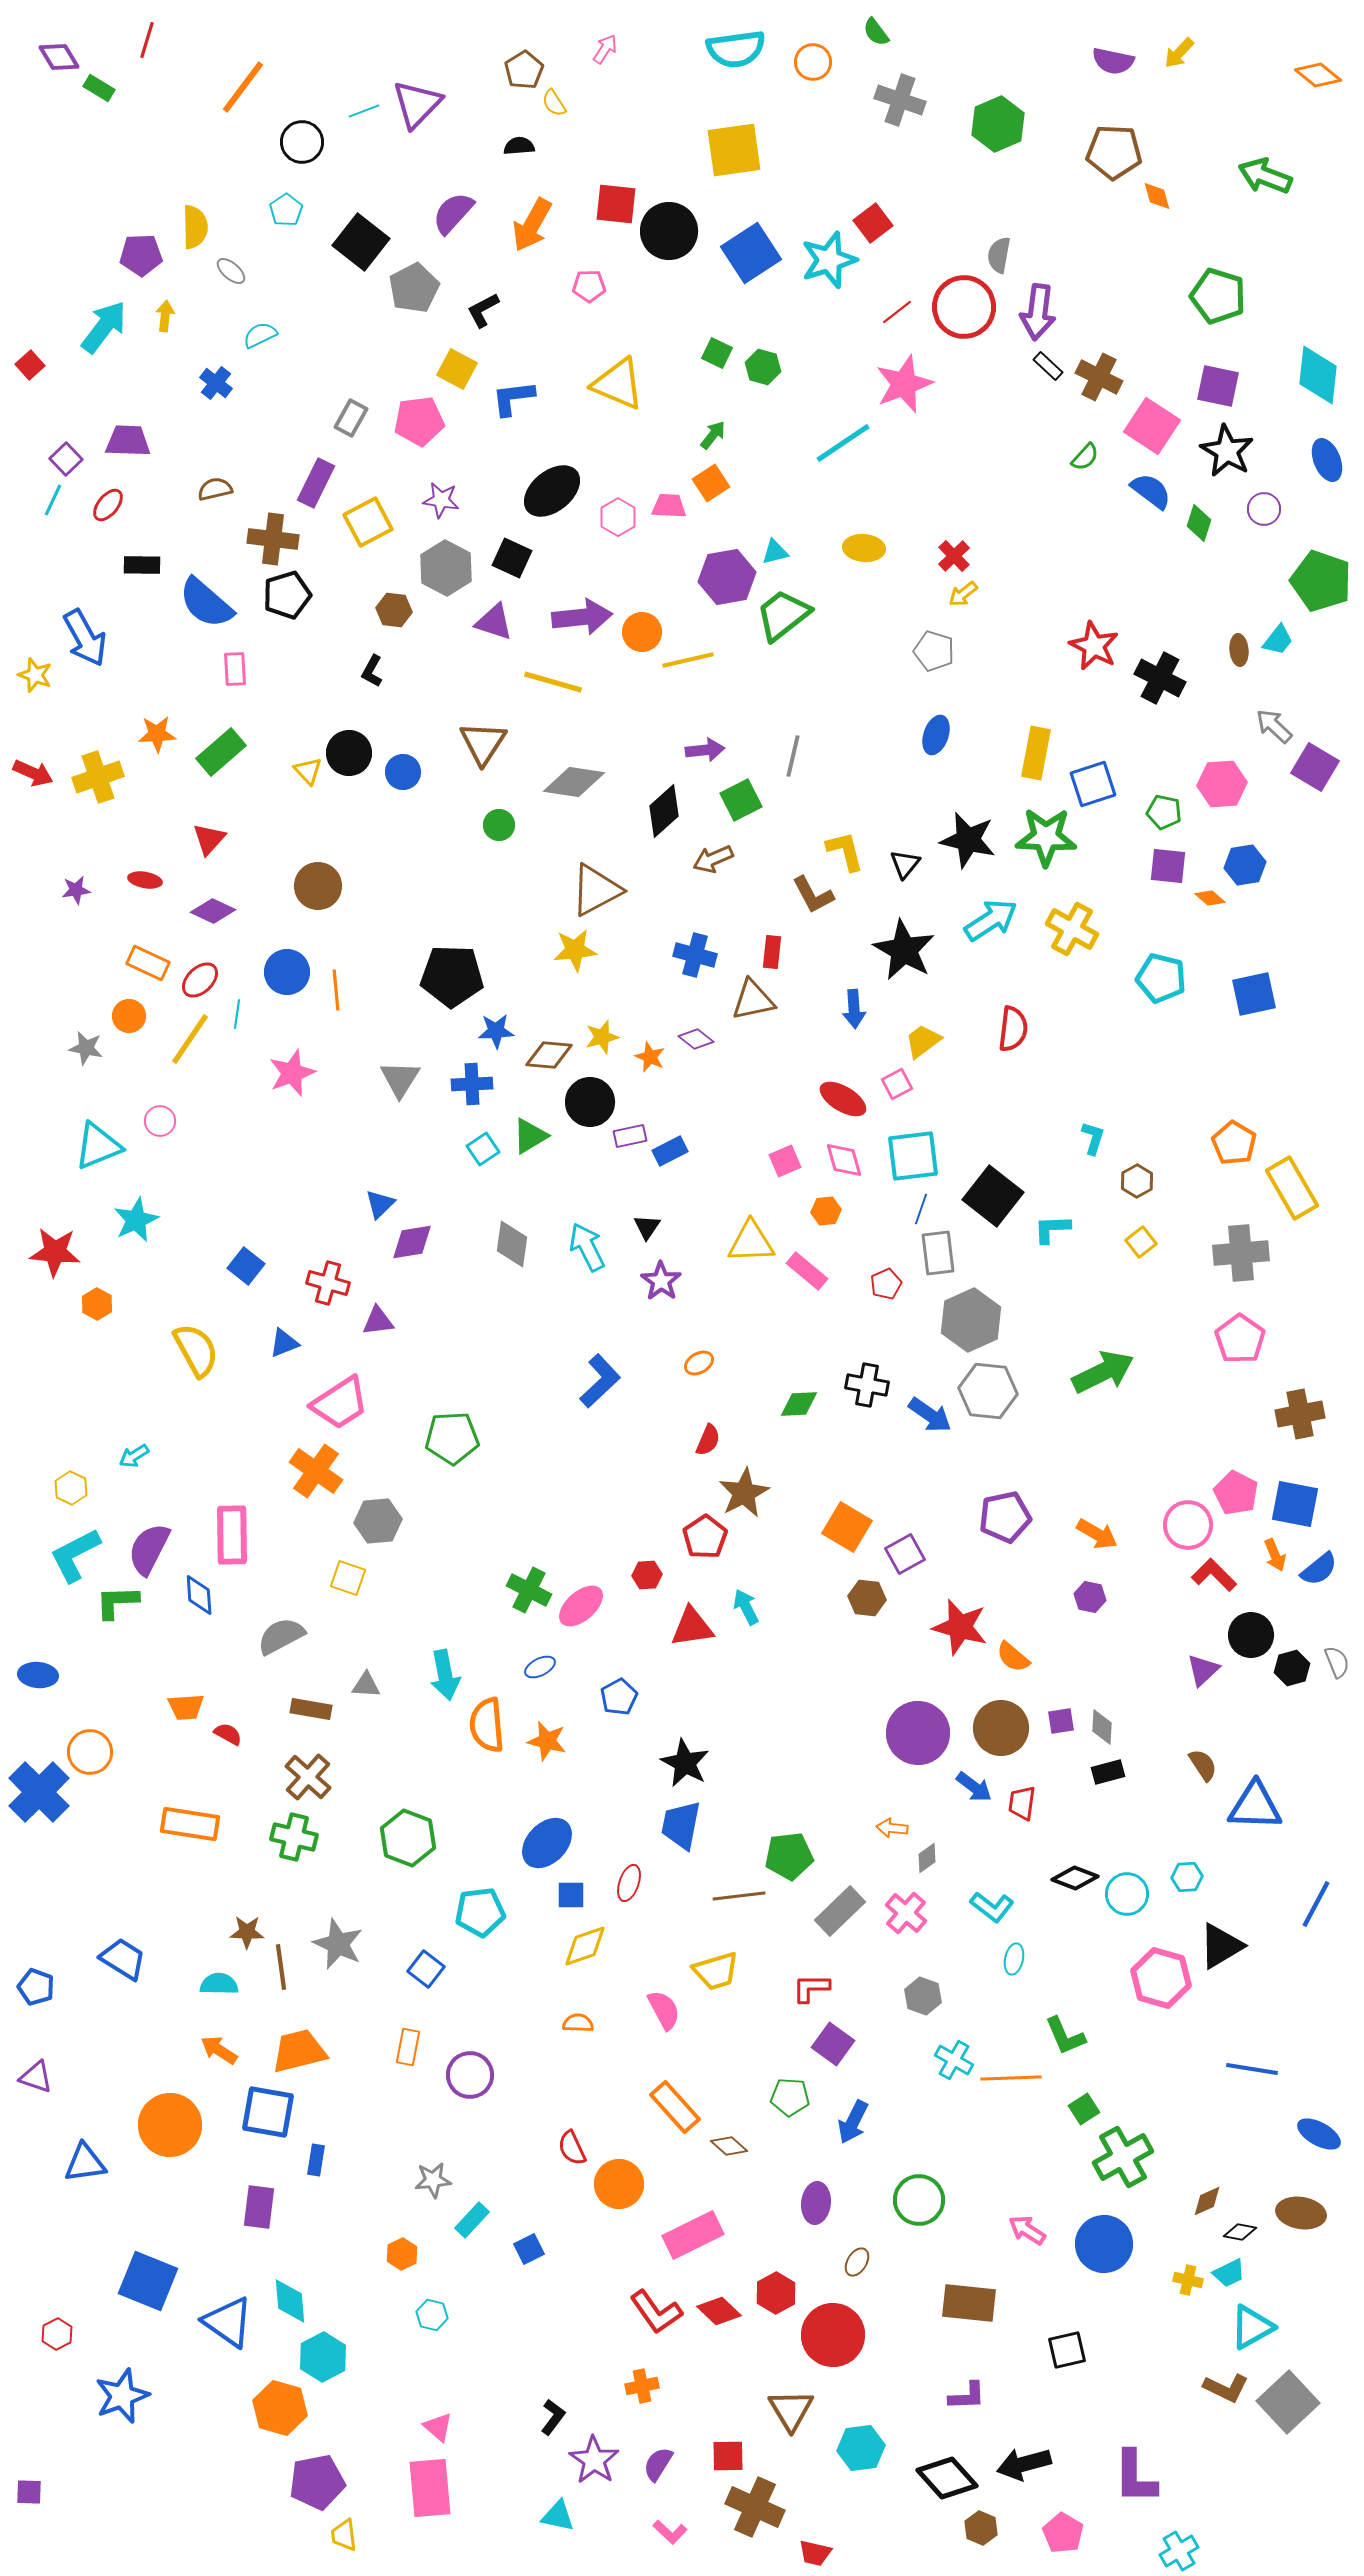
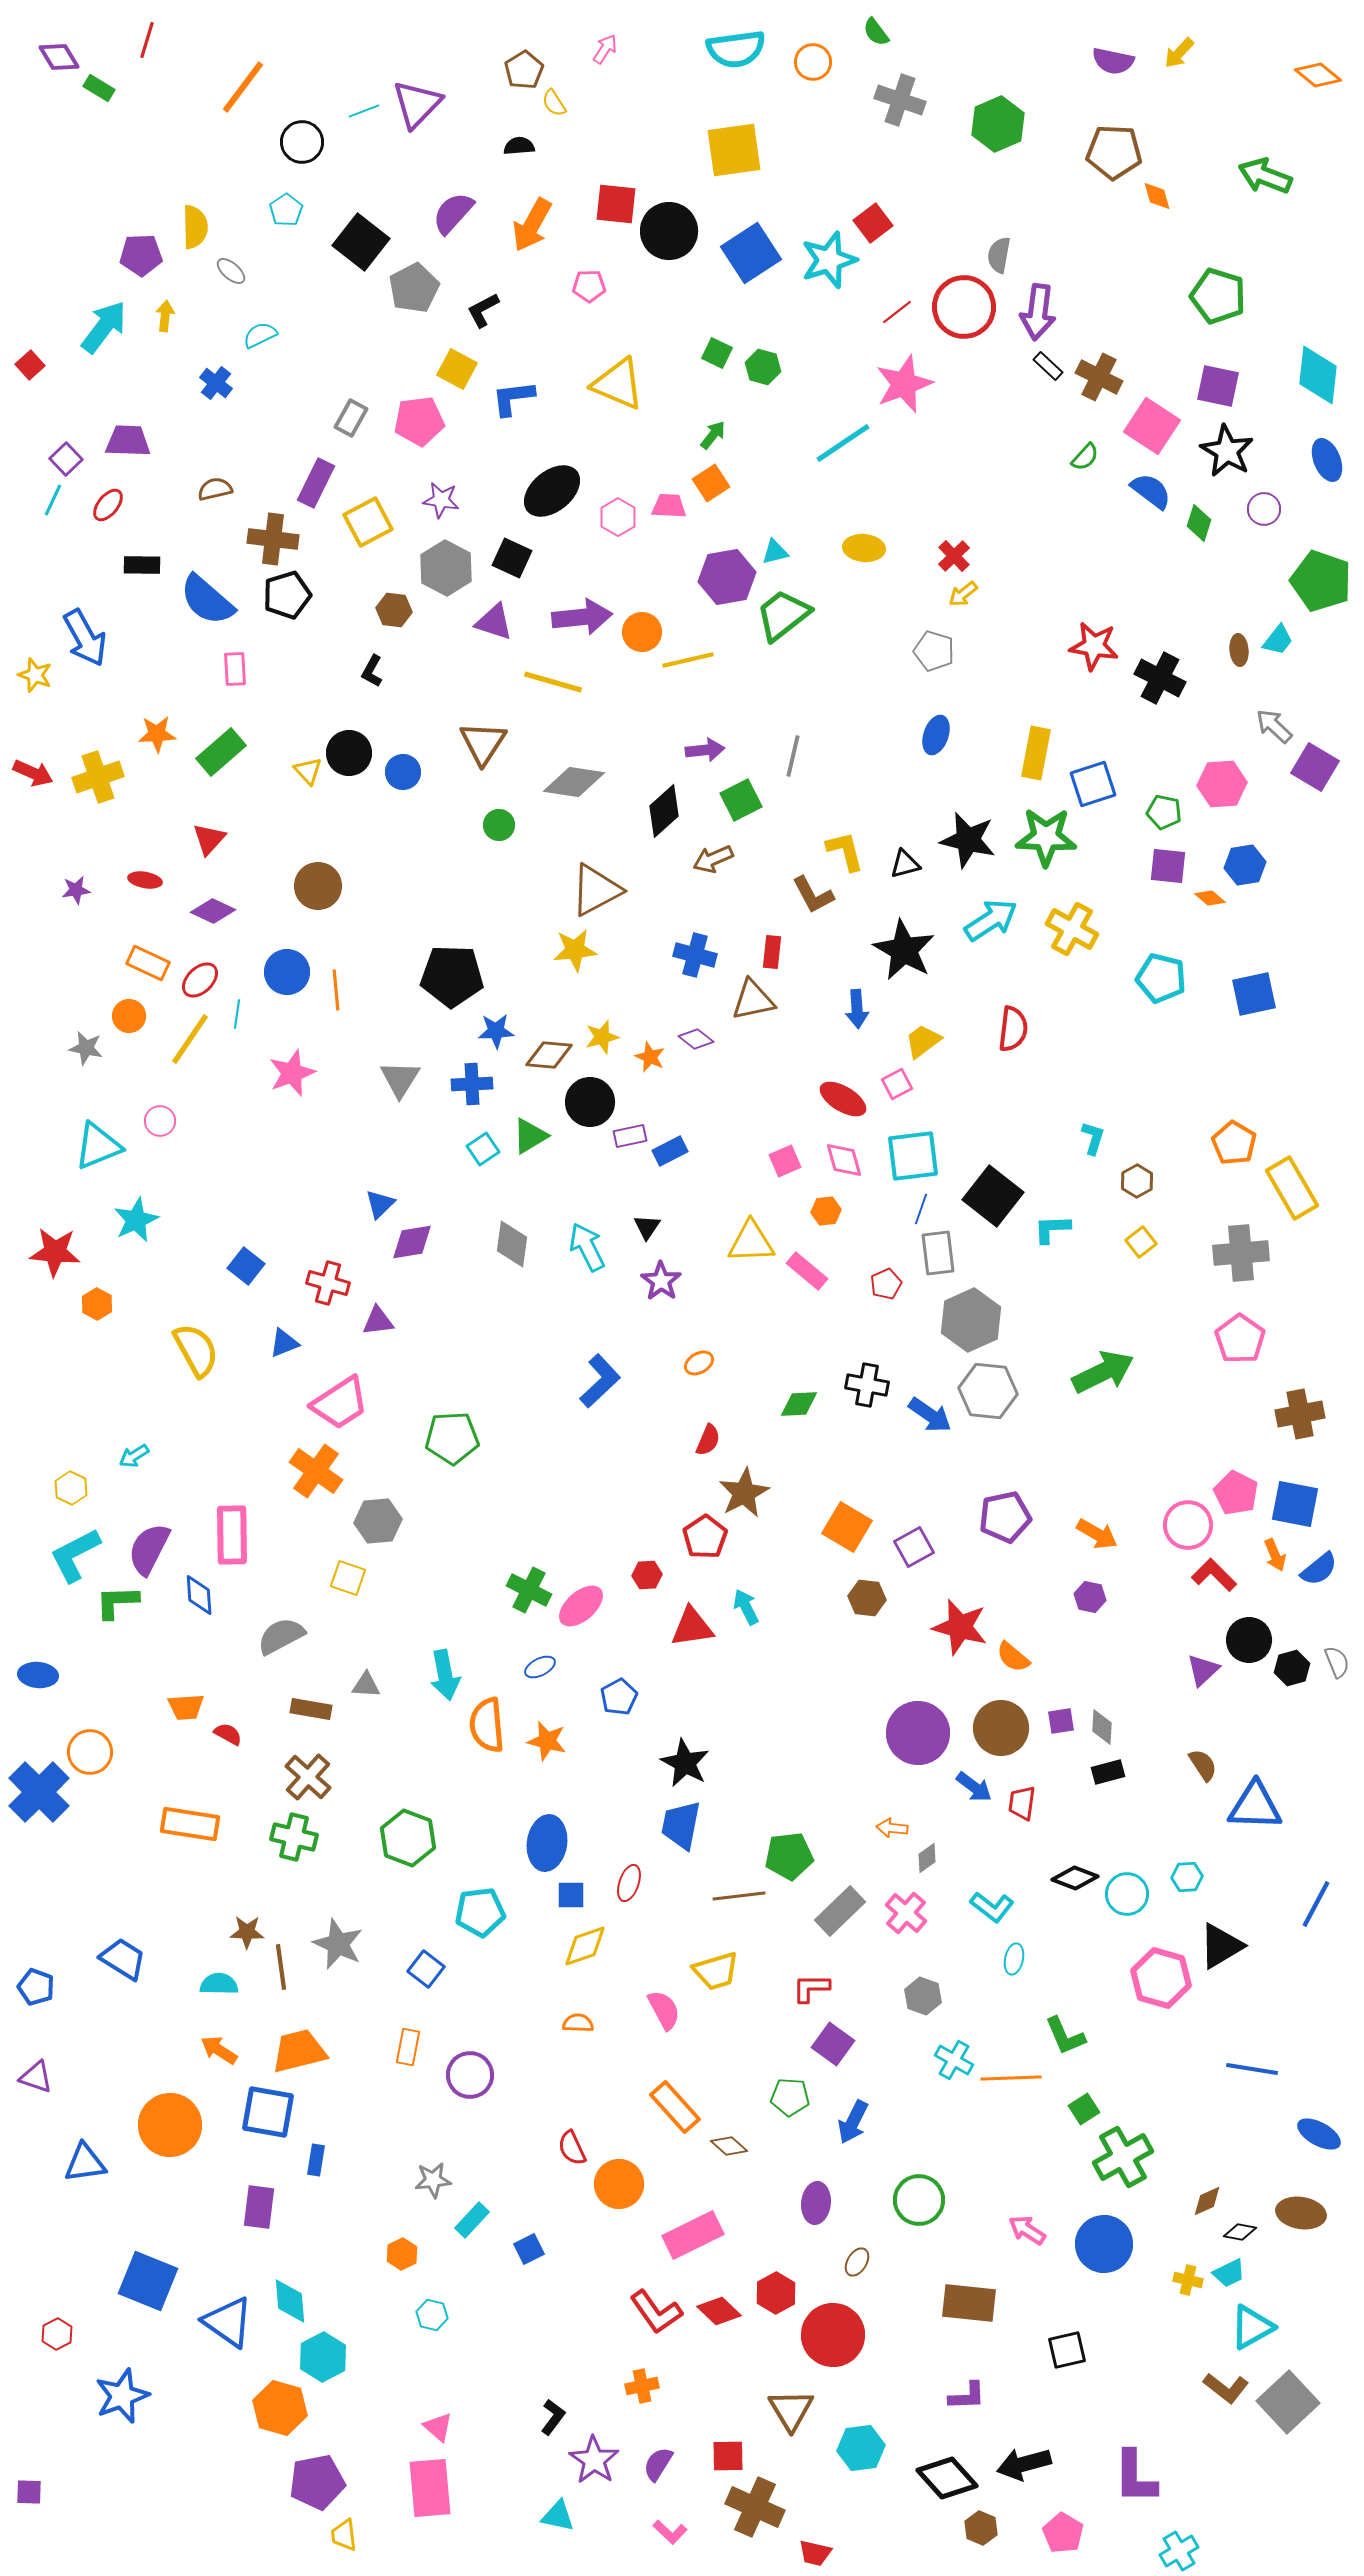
blue semicircle at (206, 603): moved 1 px right, 3 px up
red star at (1094, 646): rotated 18 degrees counterclockwise
black triangle at (905, 864): rotated 36 degrees clockwise
blue arrow at (854, 1009): moved 3 px right
purple square at (905, 1554): moved 9 px right, 7 px up
black circle at (1251, 1635): moved 2 px left, 5 px down
blue ellipse at (547, 1843): rotated 36 degrees counterclockwise
brown L-shape at (1226, 2388): rotated 12 degrees clockwise
